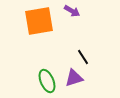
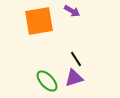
black line: moved 7 px left, 2 px down
green ellipse: rotated 20 degrees counterclockwise
